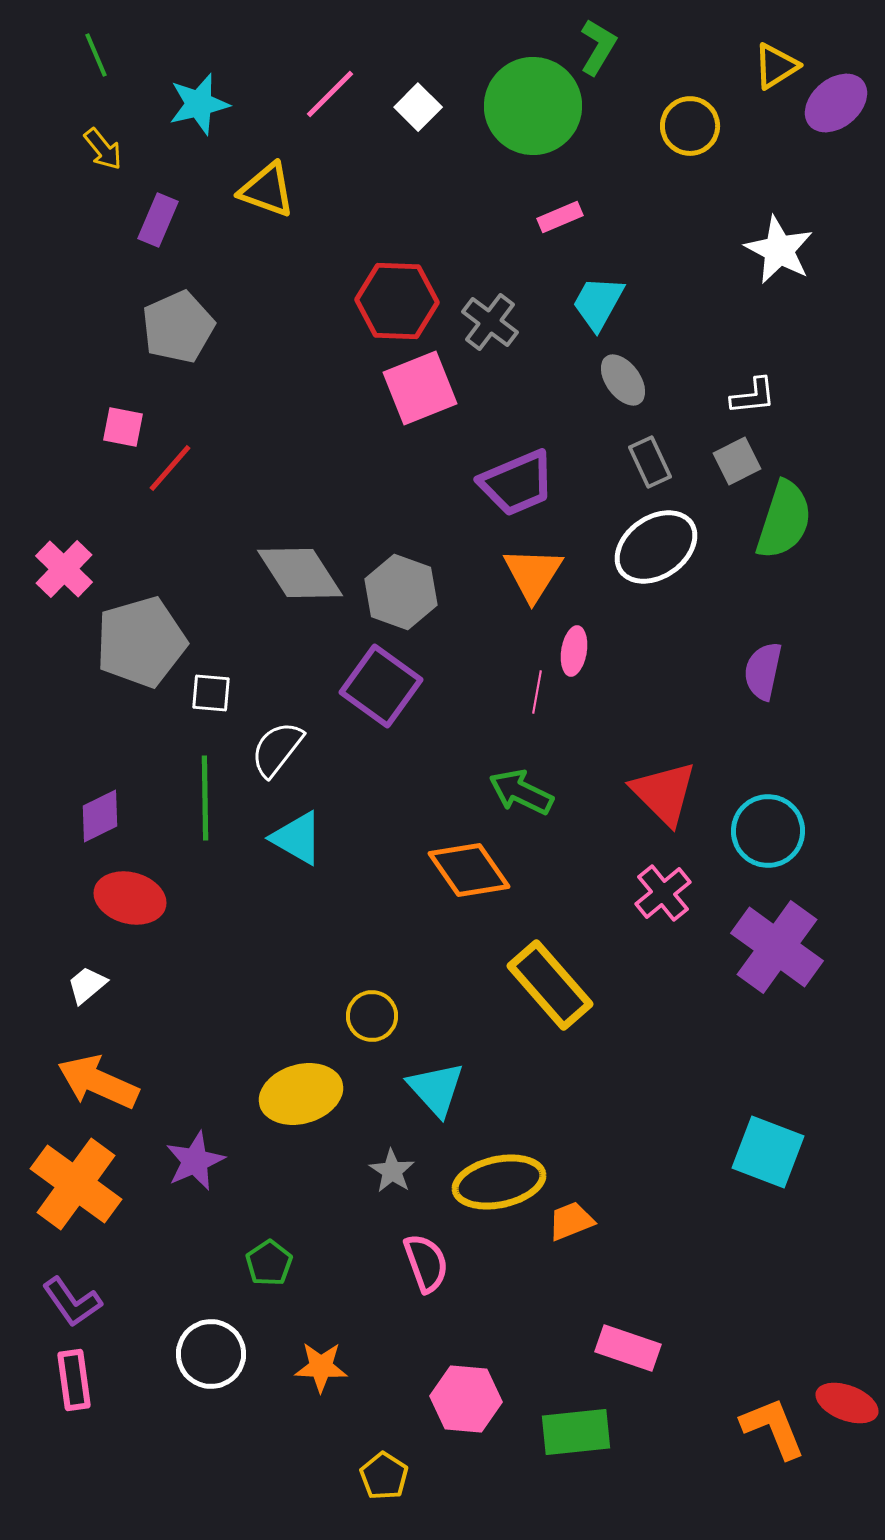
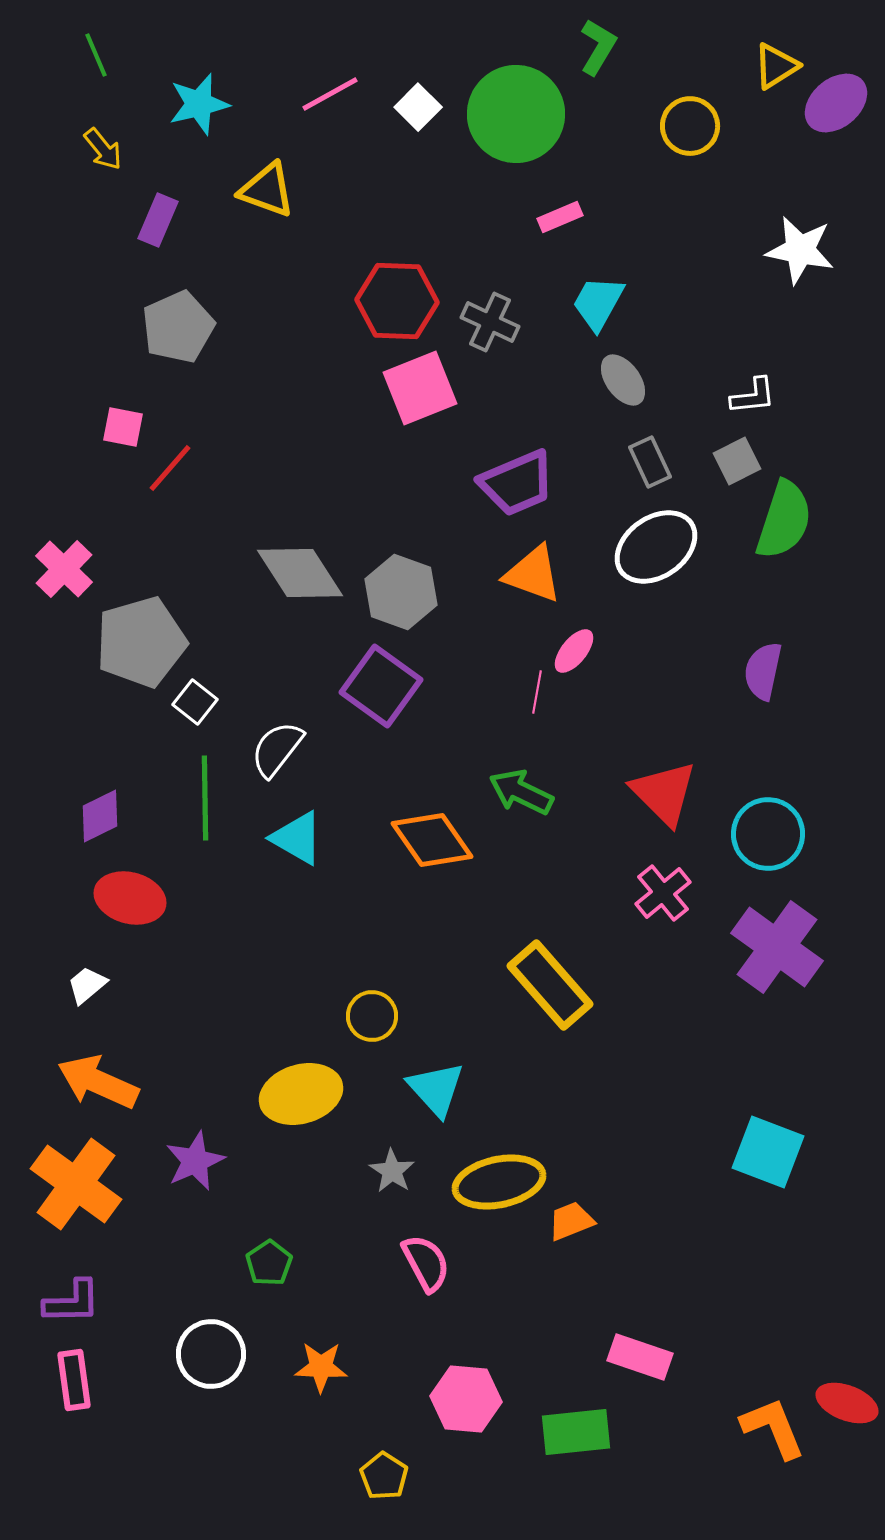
pink line at (330, 94): rotated 16 degrees clockwise
green circle at (533, 106): moved 17 px left, 8 px down
white star at (779, 250): moved 21 px right; rotated 16 degrees counterclockwise
gray cross at (490, 322): rotated 12 degrees counterclockwise
orange triangle at (533, 574): rotated 42 degrees counterclockwise
pink ellipse at (574, 651): rotated 30 degrees clockwise
white square at (211, 693): moved 16 px left, 9 px down; rotated 33 degrees clockwise
cyan circle at (768, 831): moved 3 px down
orange diamond at (469, 870): moved 37 px left, 30 px up
pink semicircle at (426, 1263): rotated 8 degrees counterclockwise
purple L-shape at (72, 1302): rotated 56 degrees counterclockwise
pink rectangle at (628, 1348): moved 12 px right, 9 px down
